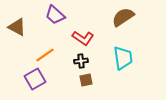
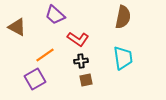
brown semicircle: rotated 135 degrees clockwise
red L-shape: moved 5 px left, 1 px down
